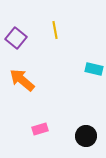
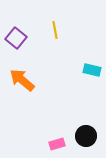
cyan rectangle: moved 2 px left, 1 px down
pink rectangle: moved 17 px right, 15 px down
